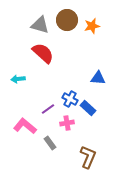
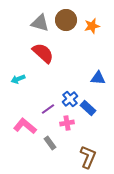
brown circle: moved 1 px left
gray triangle: moved 2 px up
cyan arrow: rotated 16 degrees counterclockwise
blue cross: rotated 21 degrees clockwise
